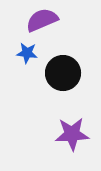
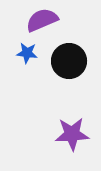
black circle: moved 6 px right, 12 px up
